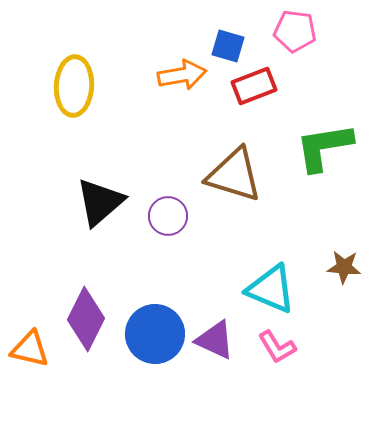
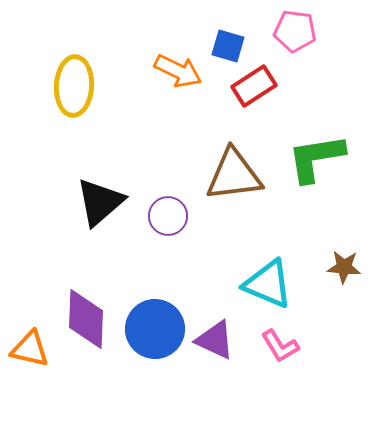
orange arrow: moved 4 px left, 4 px up; rotated 36 degrees clockwise
red rectangle: rotated 12 degrees counterclockwise
green L-shape: moved 8 px left, 11 px down
brown triangle: rotated 24 degrees counterclockwise
cyan triangle: moved 3 px left, 5 px up
purple diamond: rotated 24 degrees counterclockwise
blue circle: moved 5 px up
pink L-shape: moved 3 px right, 1 px up
